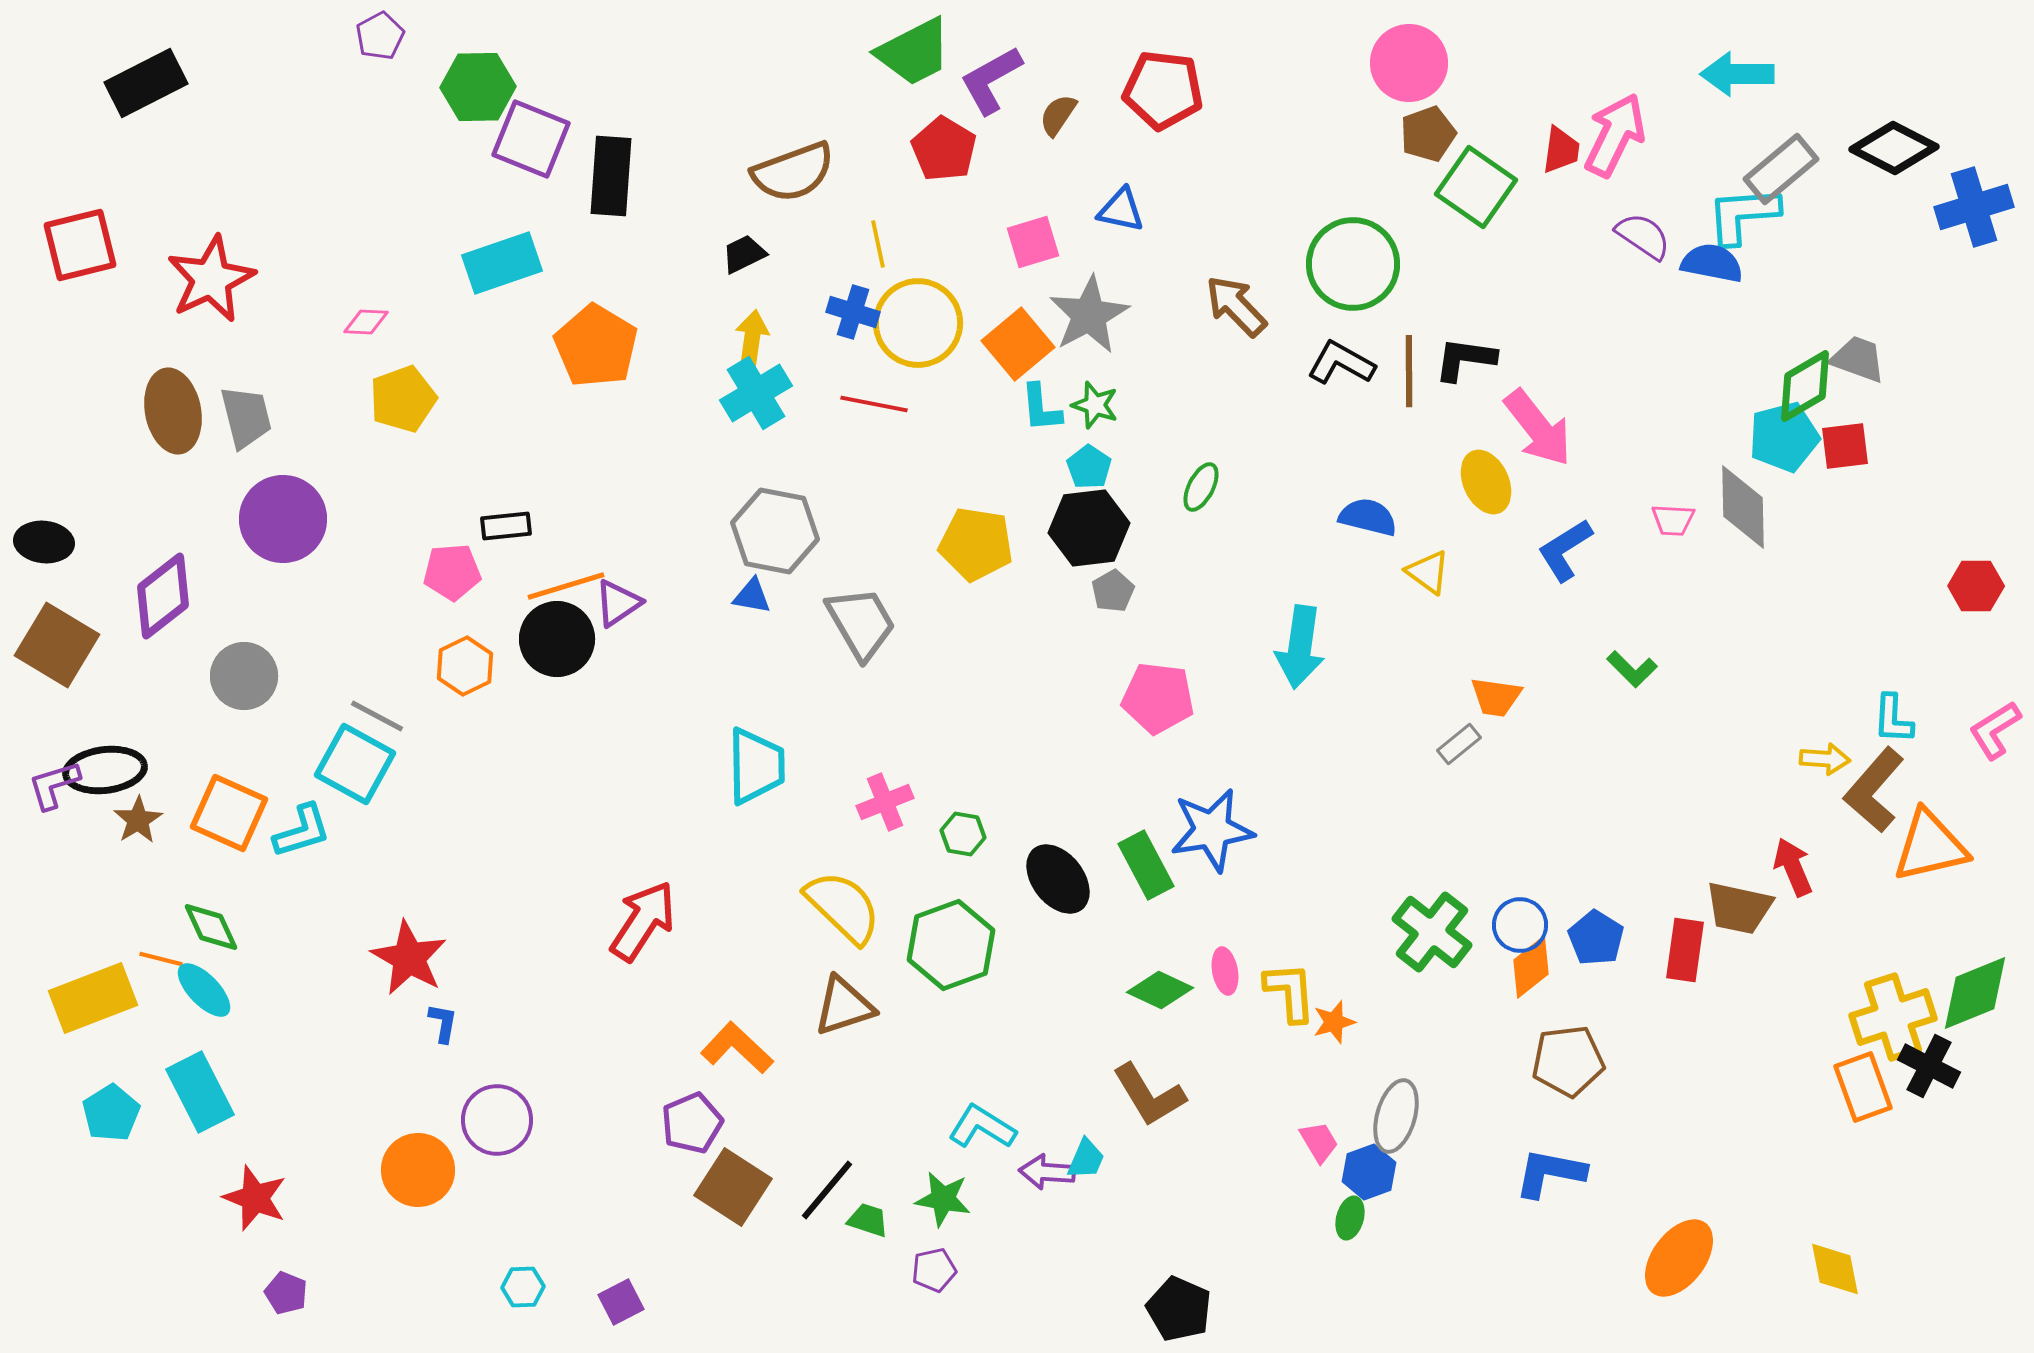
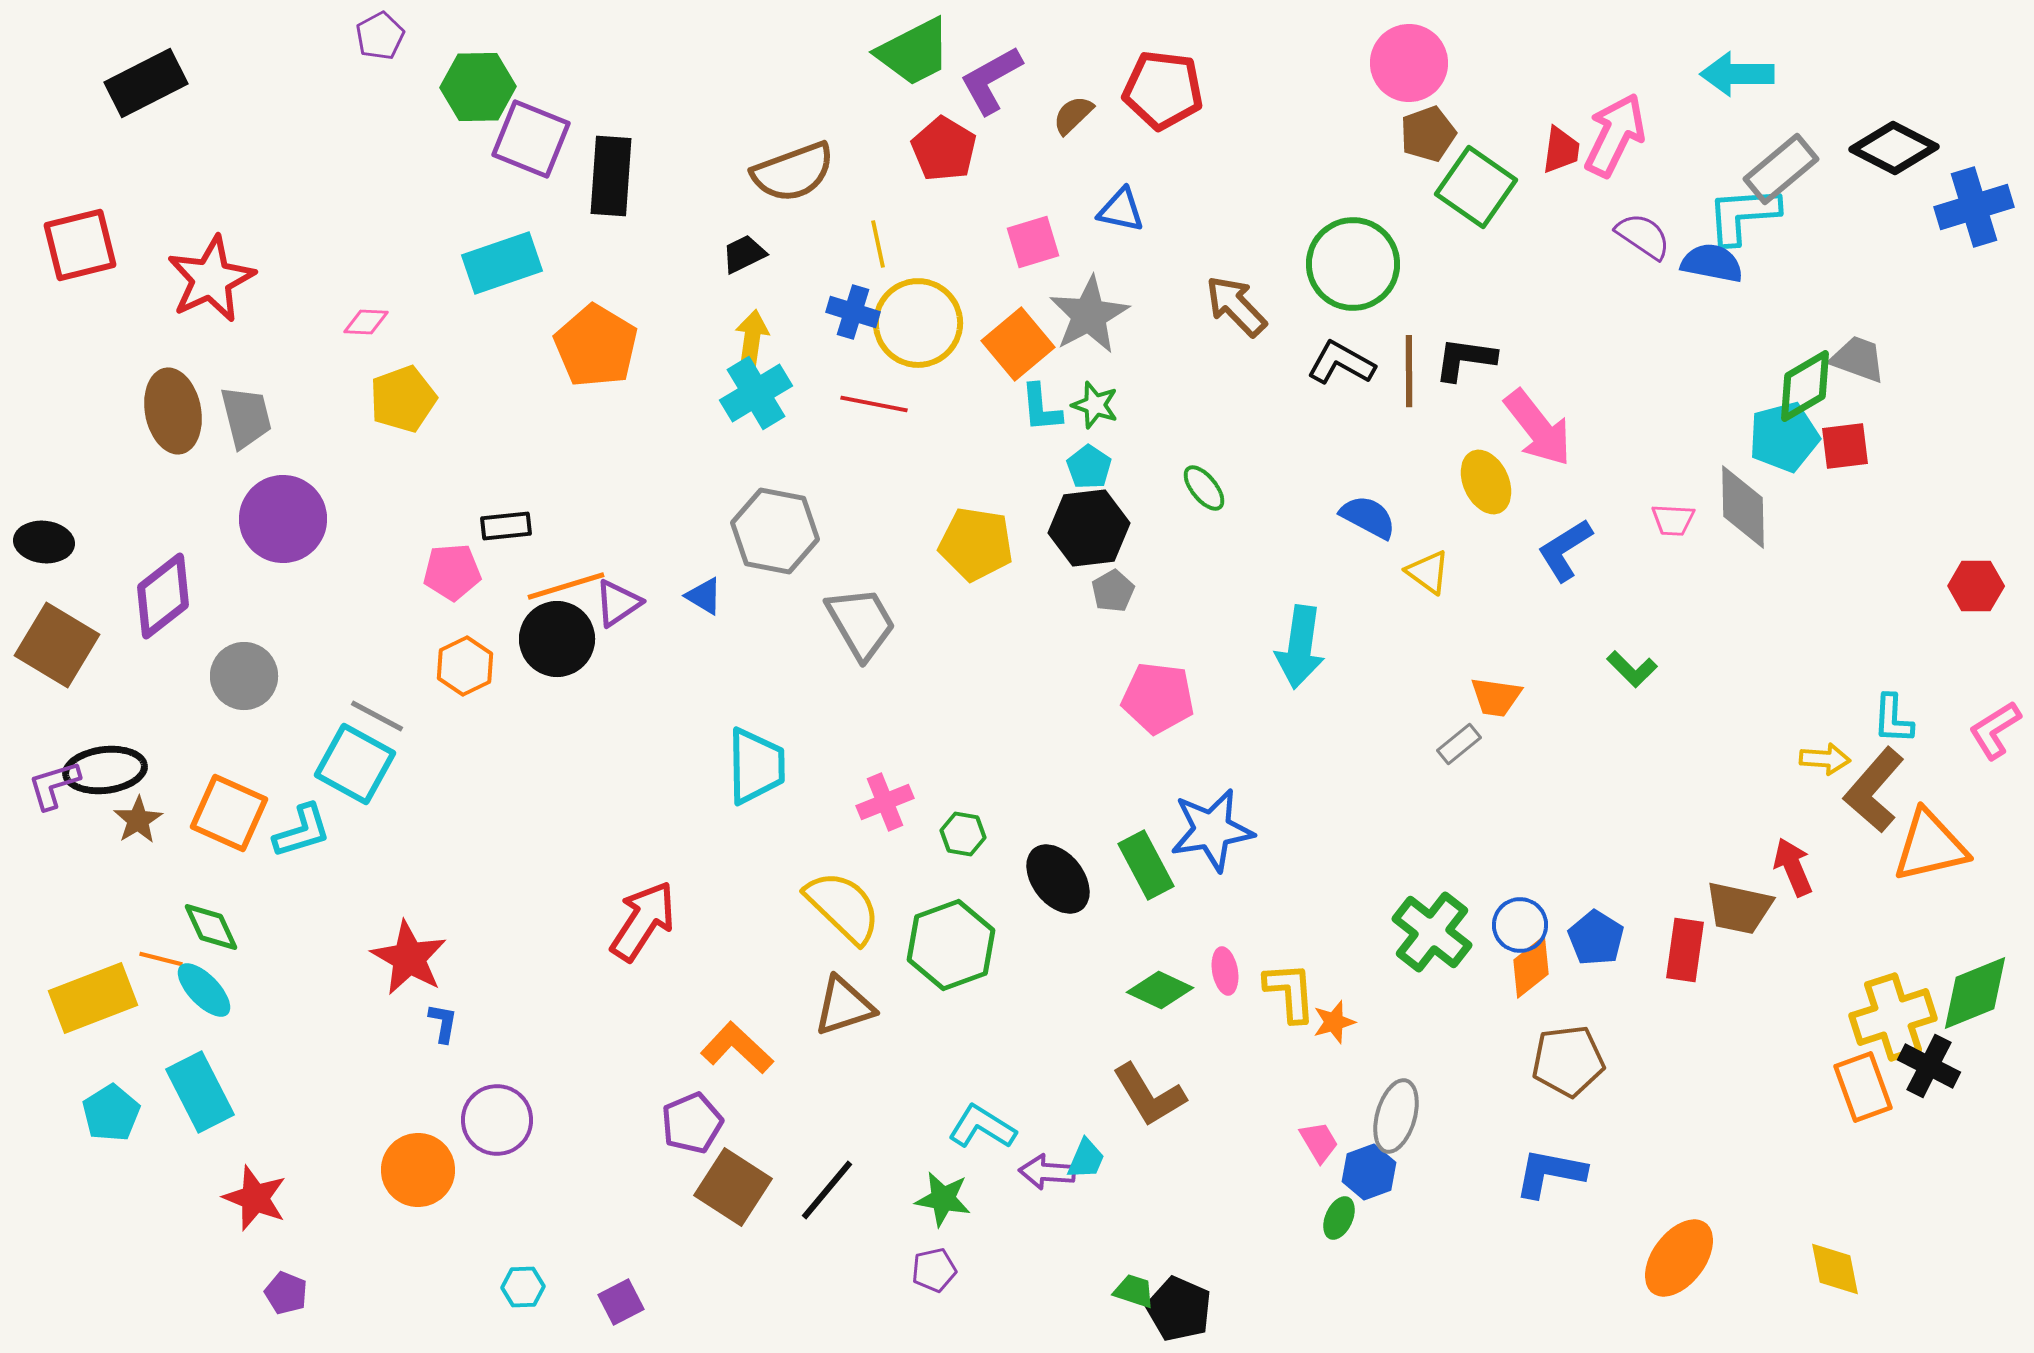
brown semicircle at (1058, 115): moved 15 px right; rotated 12 degrees clockwise
green ellipse at (1201, 487): moved 3 px right, 1 px down; rotated 66 degrees counterclockwise
blue semicircle at (1368, 517): rotated 14 degrees clockwise
blue triangle at (752, 596): moved 48 px left; rotated 21 degrees clockwise
green ellipse at (1350, 1218): moved 11 px left; rotated 9 degrees clockwise
green trapezoid at (868, 1220): moved 266 px right, 71 px down
